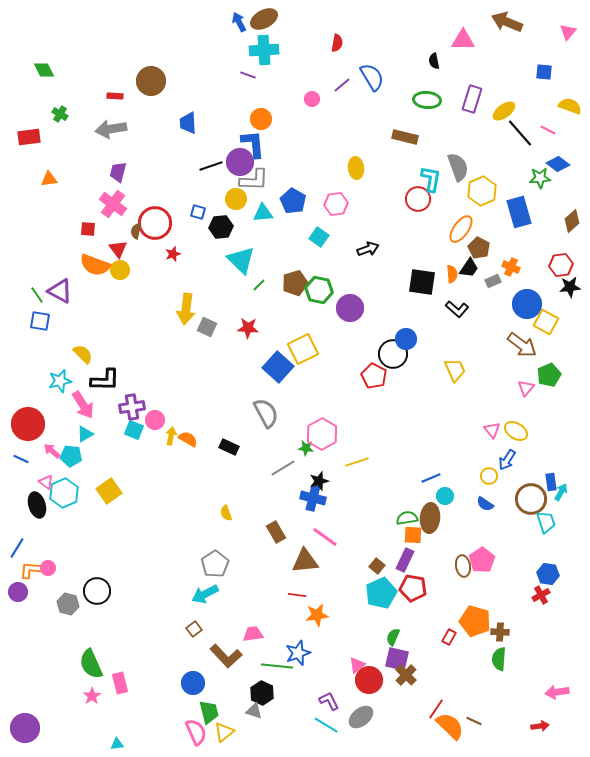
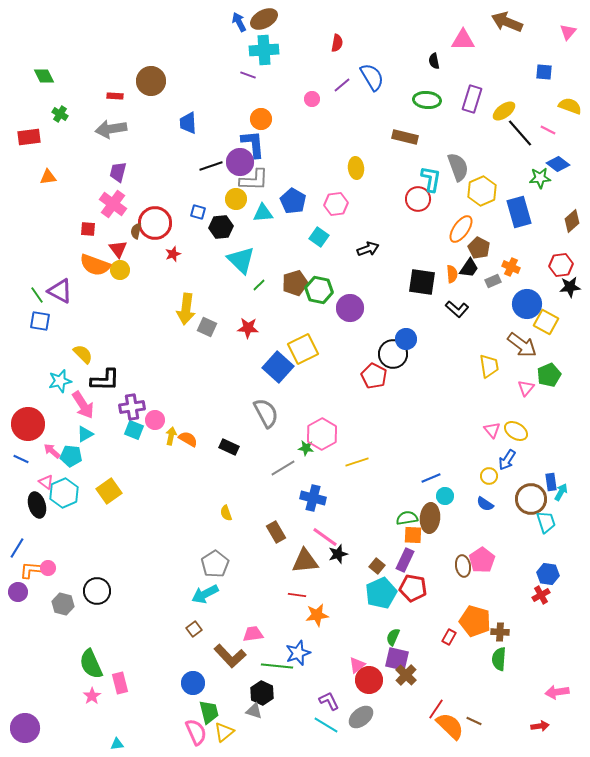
green diamond at (44, 70): moved 6 px down
orange triangle at (49, 179): moved 1 px left, 2 px up
yellow trapezoid at (455, 370): moved 34 px right, 4 px up; rotated 15 degrees clockwise
black star at (319, 481): moved 19 px right, 73 px down
gray hexagon at (68, 604): moved 5 px left
brown L-shape at (226, 656): moved 4 px right
